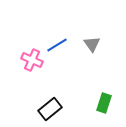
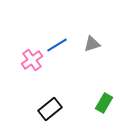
gray triangle: rotated 48 degrees clockwise
pink cross: rotated 30 degrees clockwise
green rectangle: rotated 12 degrees clockwise
